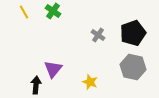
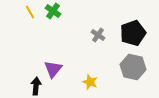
yellow line: moved 6 px right
black arrow: moved 1 px down
